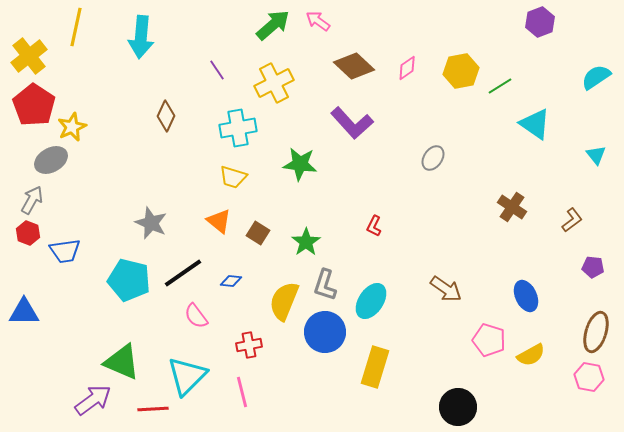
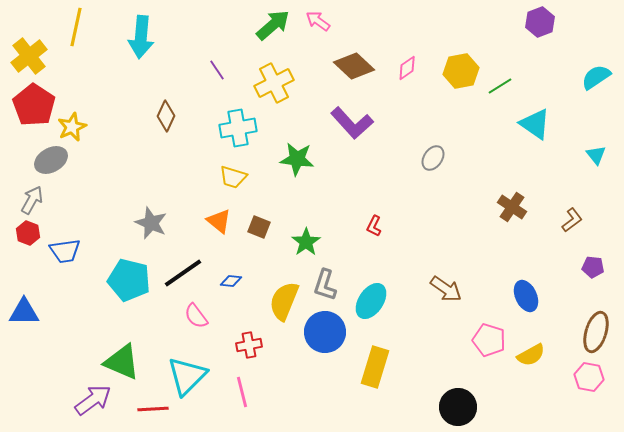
green star at (300, 164): moved 3 px left, 5 px up
brown square at (258, 233): moved 1 px right, 6 px up; rotated 10 degrees counterclockwise
